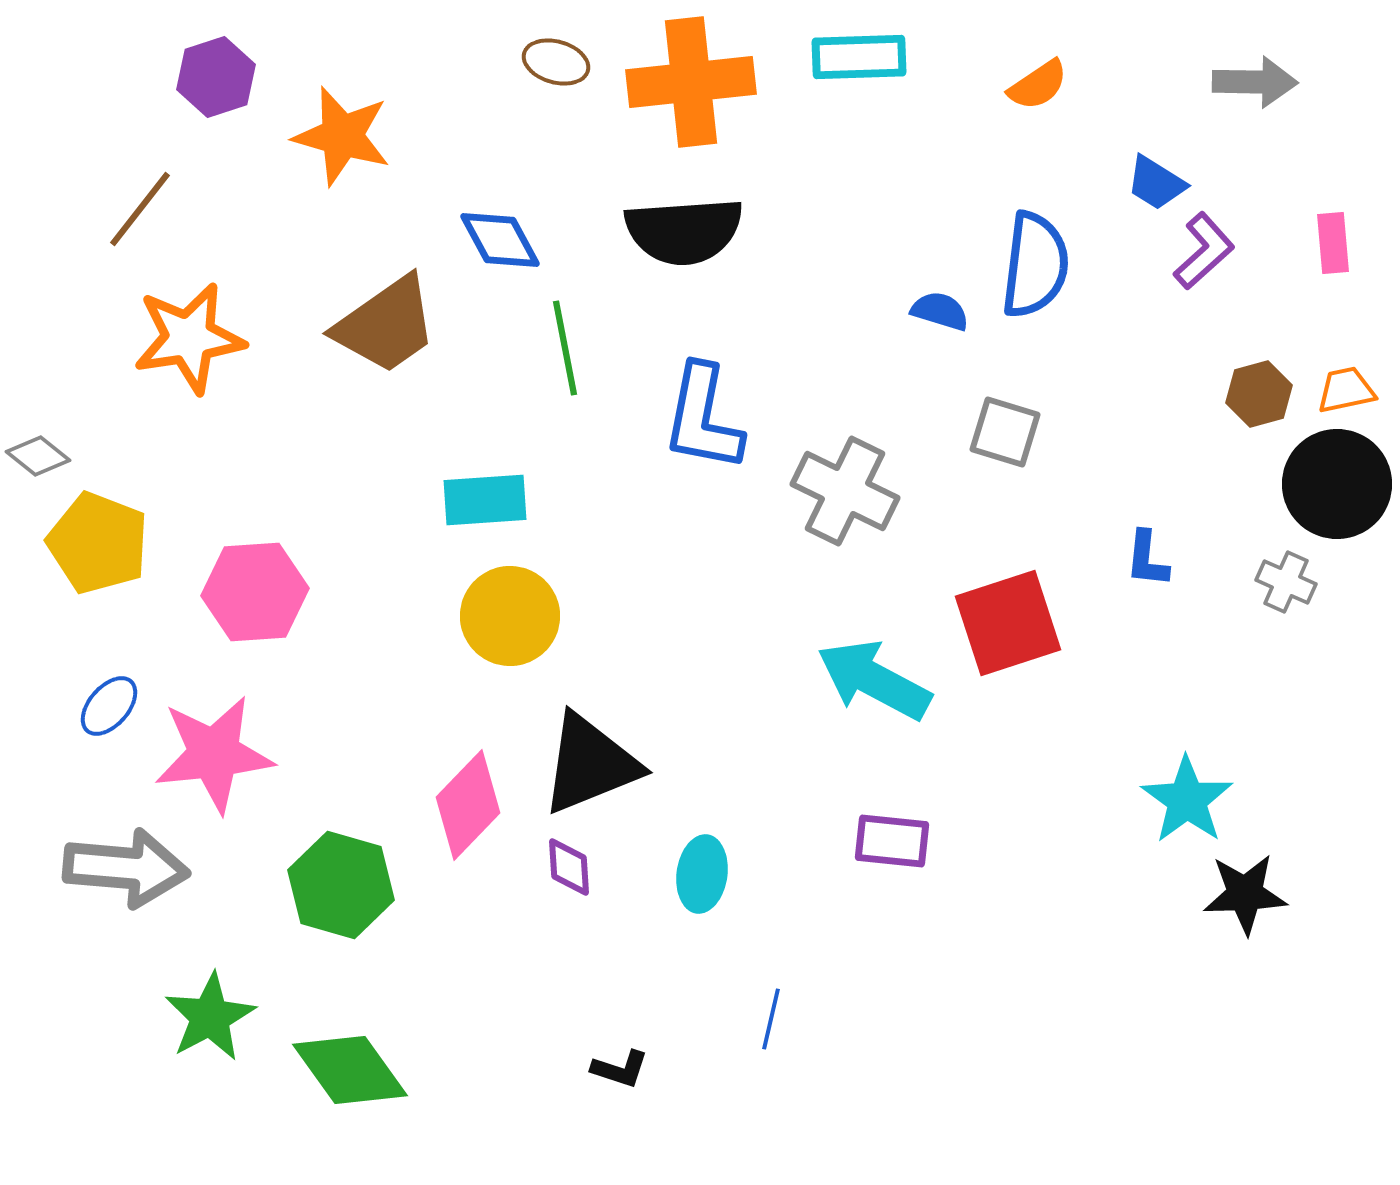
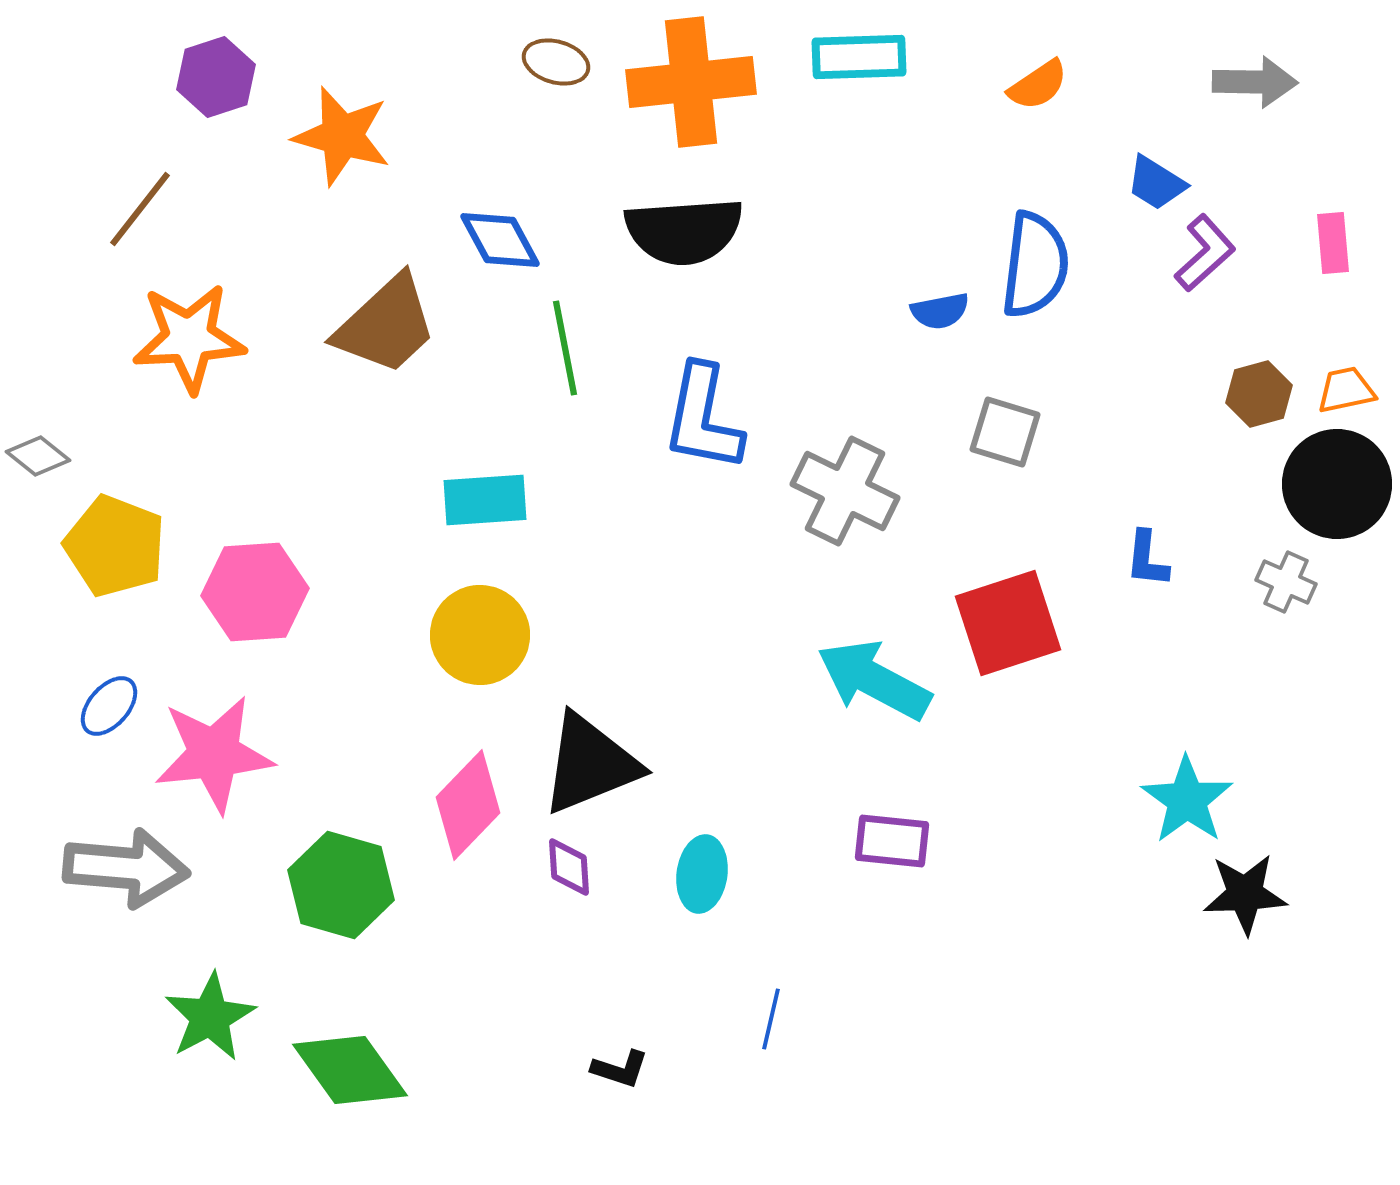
purple L-shape at (1204, 251): moved 1 px right, 2 px down
blue semicircle at (940, 311): rotated 152 degrees clockwise
brown trapezoid at (386, 325): rotated 8 degrees counterclockwise
orange star at (189, 338): rotated 6 degrees clockwise
yellow pentagon at (98, 543): moved 17 px right, 3 px down
yellow circle at (510, 616): moved 30 px left, 19 px down
